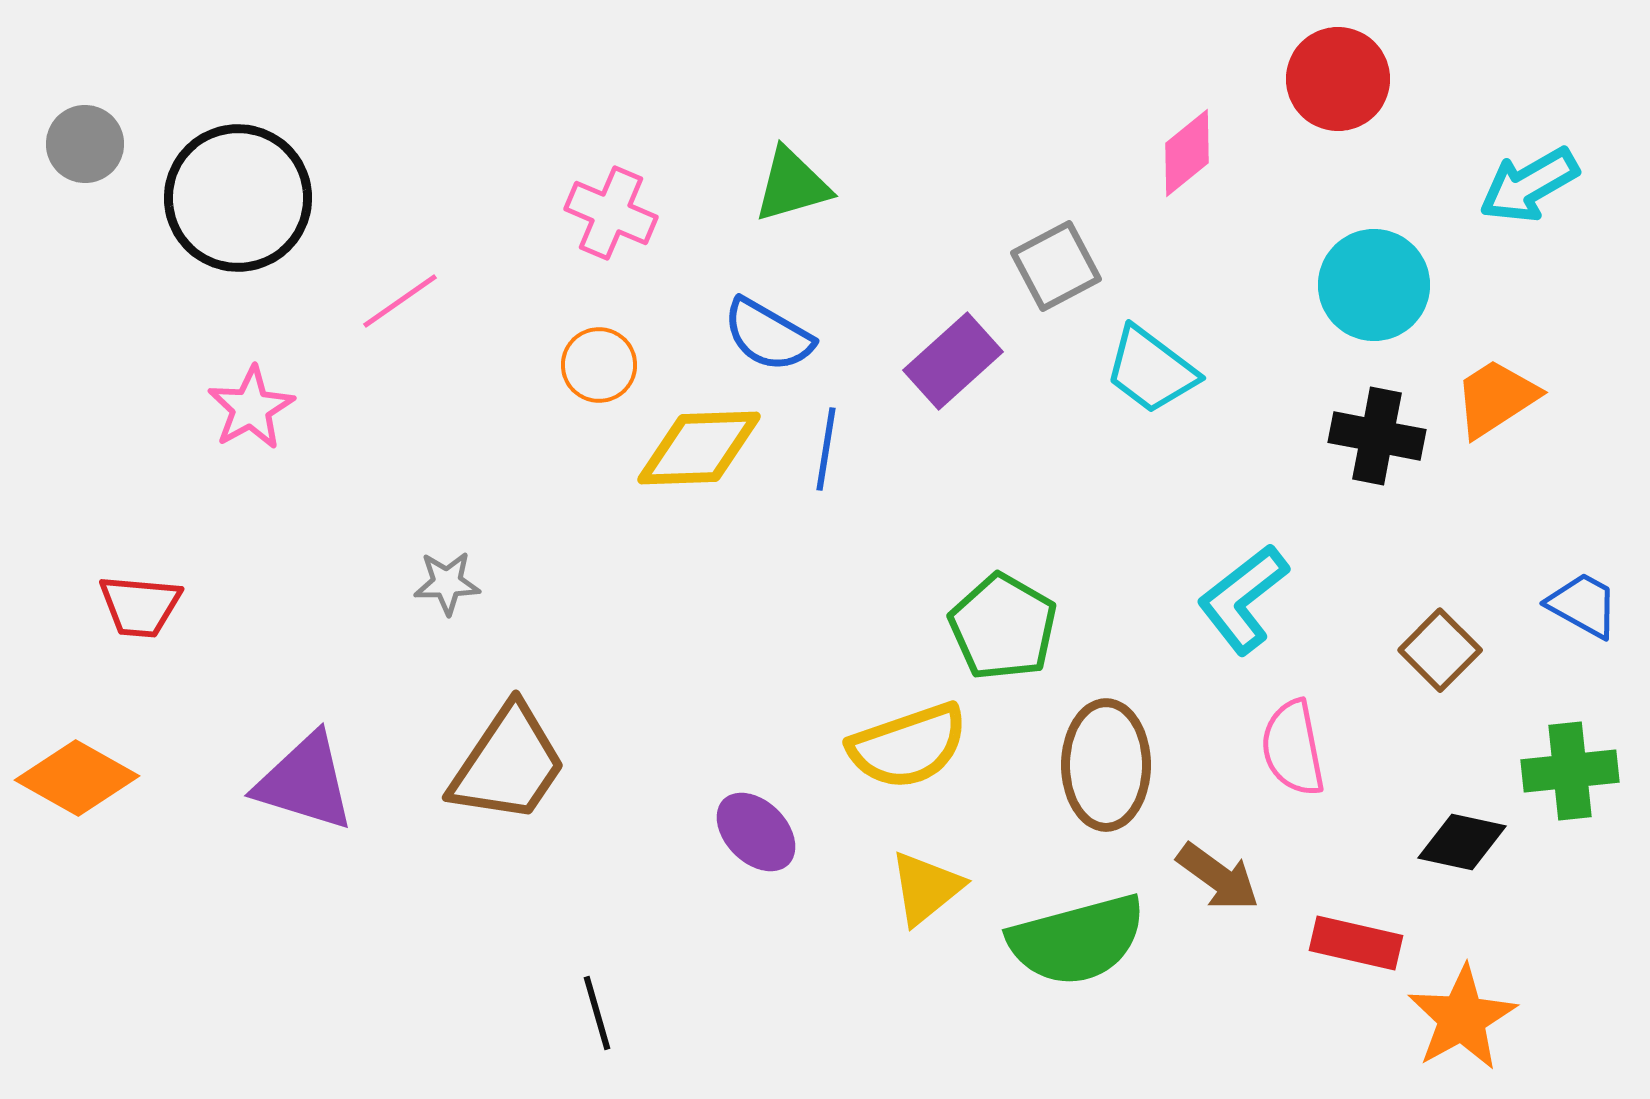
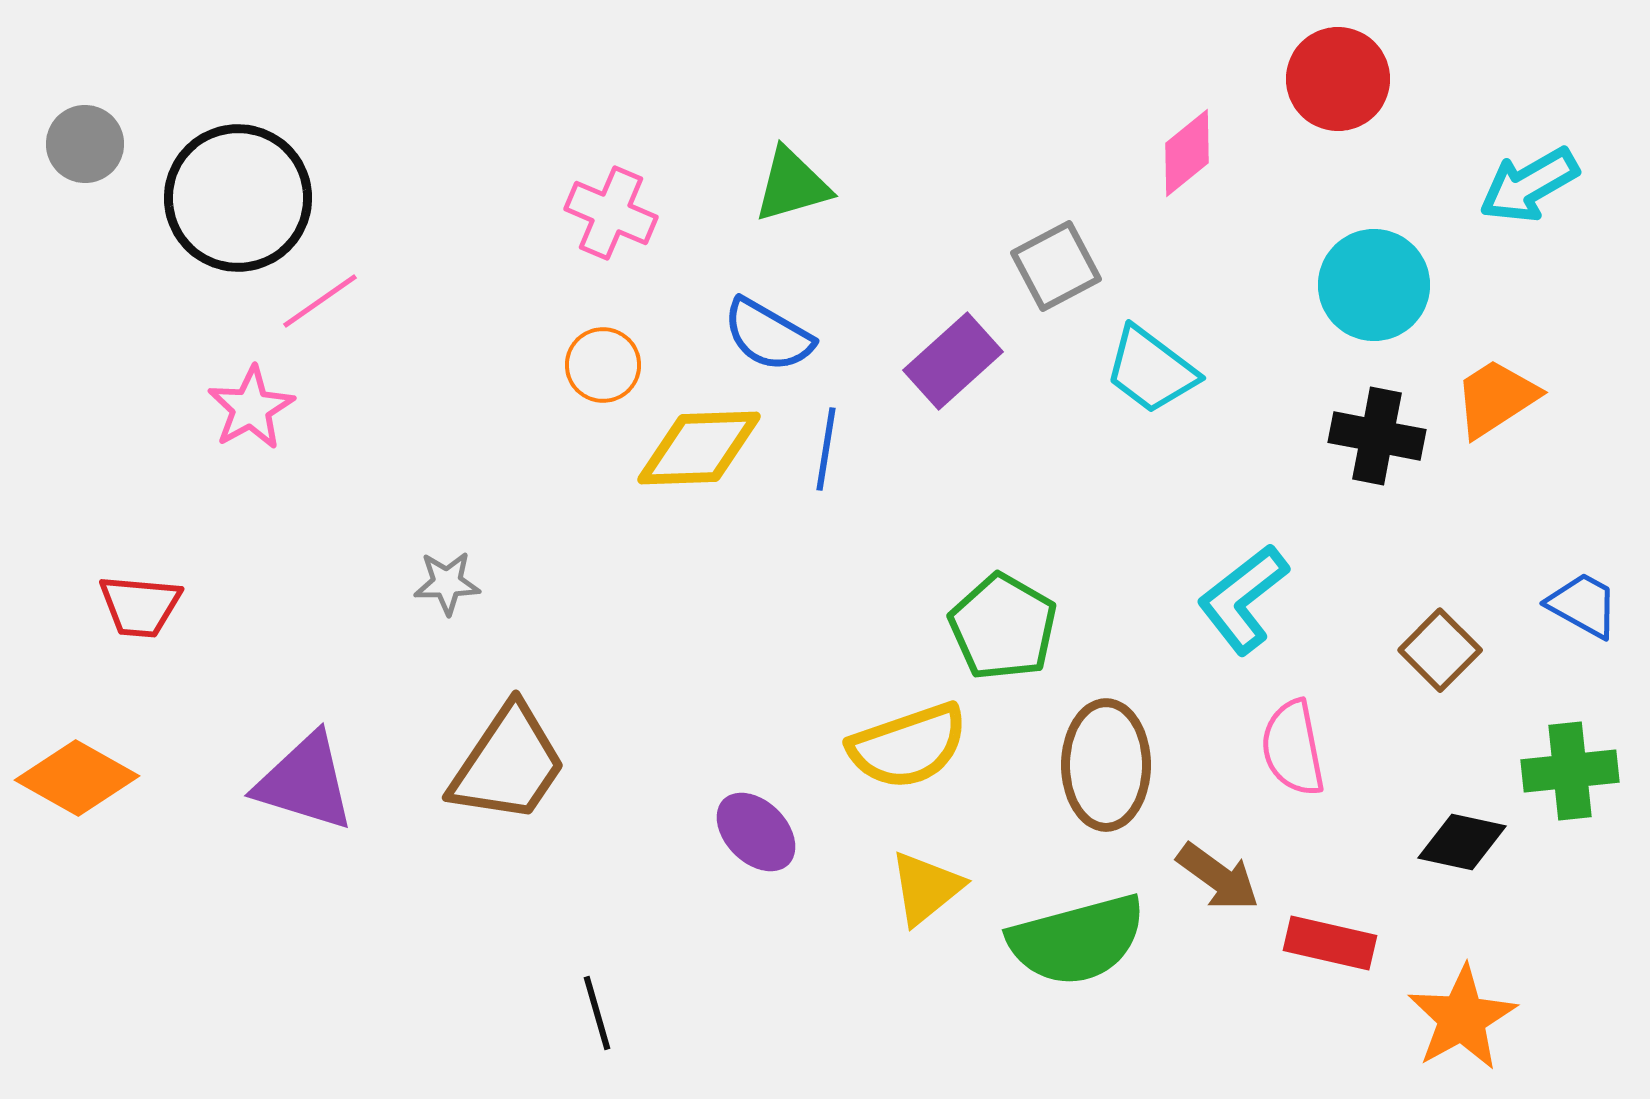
pink line: moved 80 px left
orange circle: moved 4 px right
red rectangle: moved 26 px left
